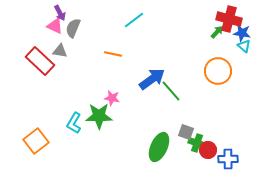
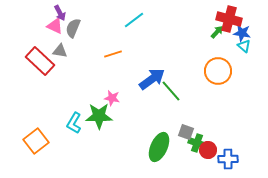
orange line: rotated 30 degrees counterclockwise
